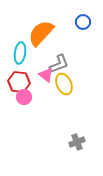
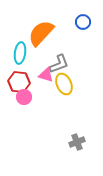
pink triangle: rotated 21 degrees counterclockwise
